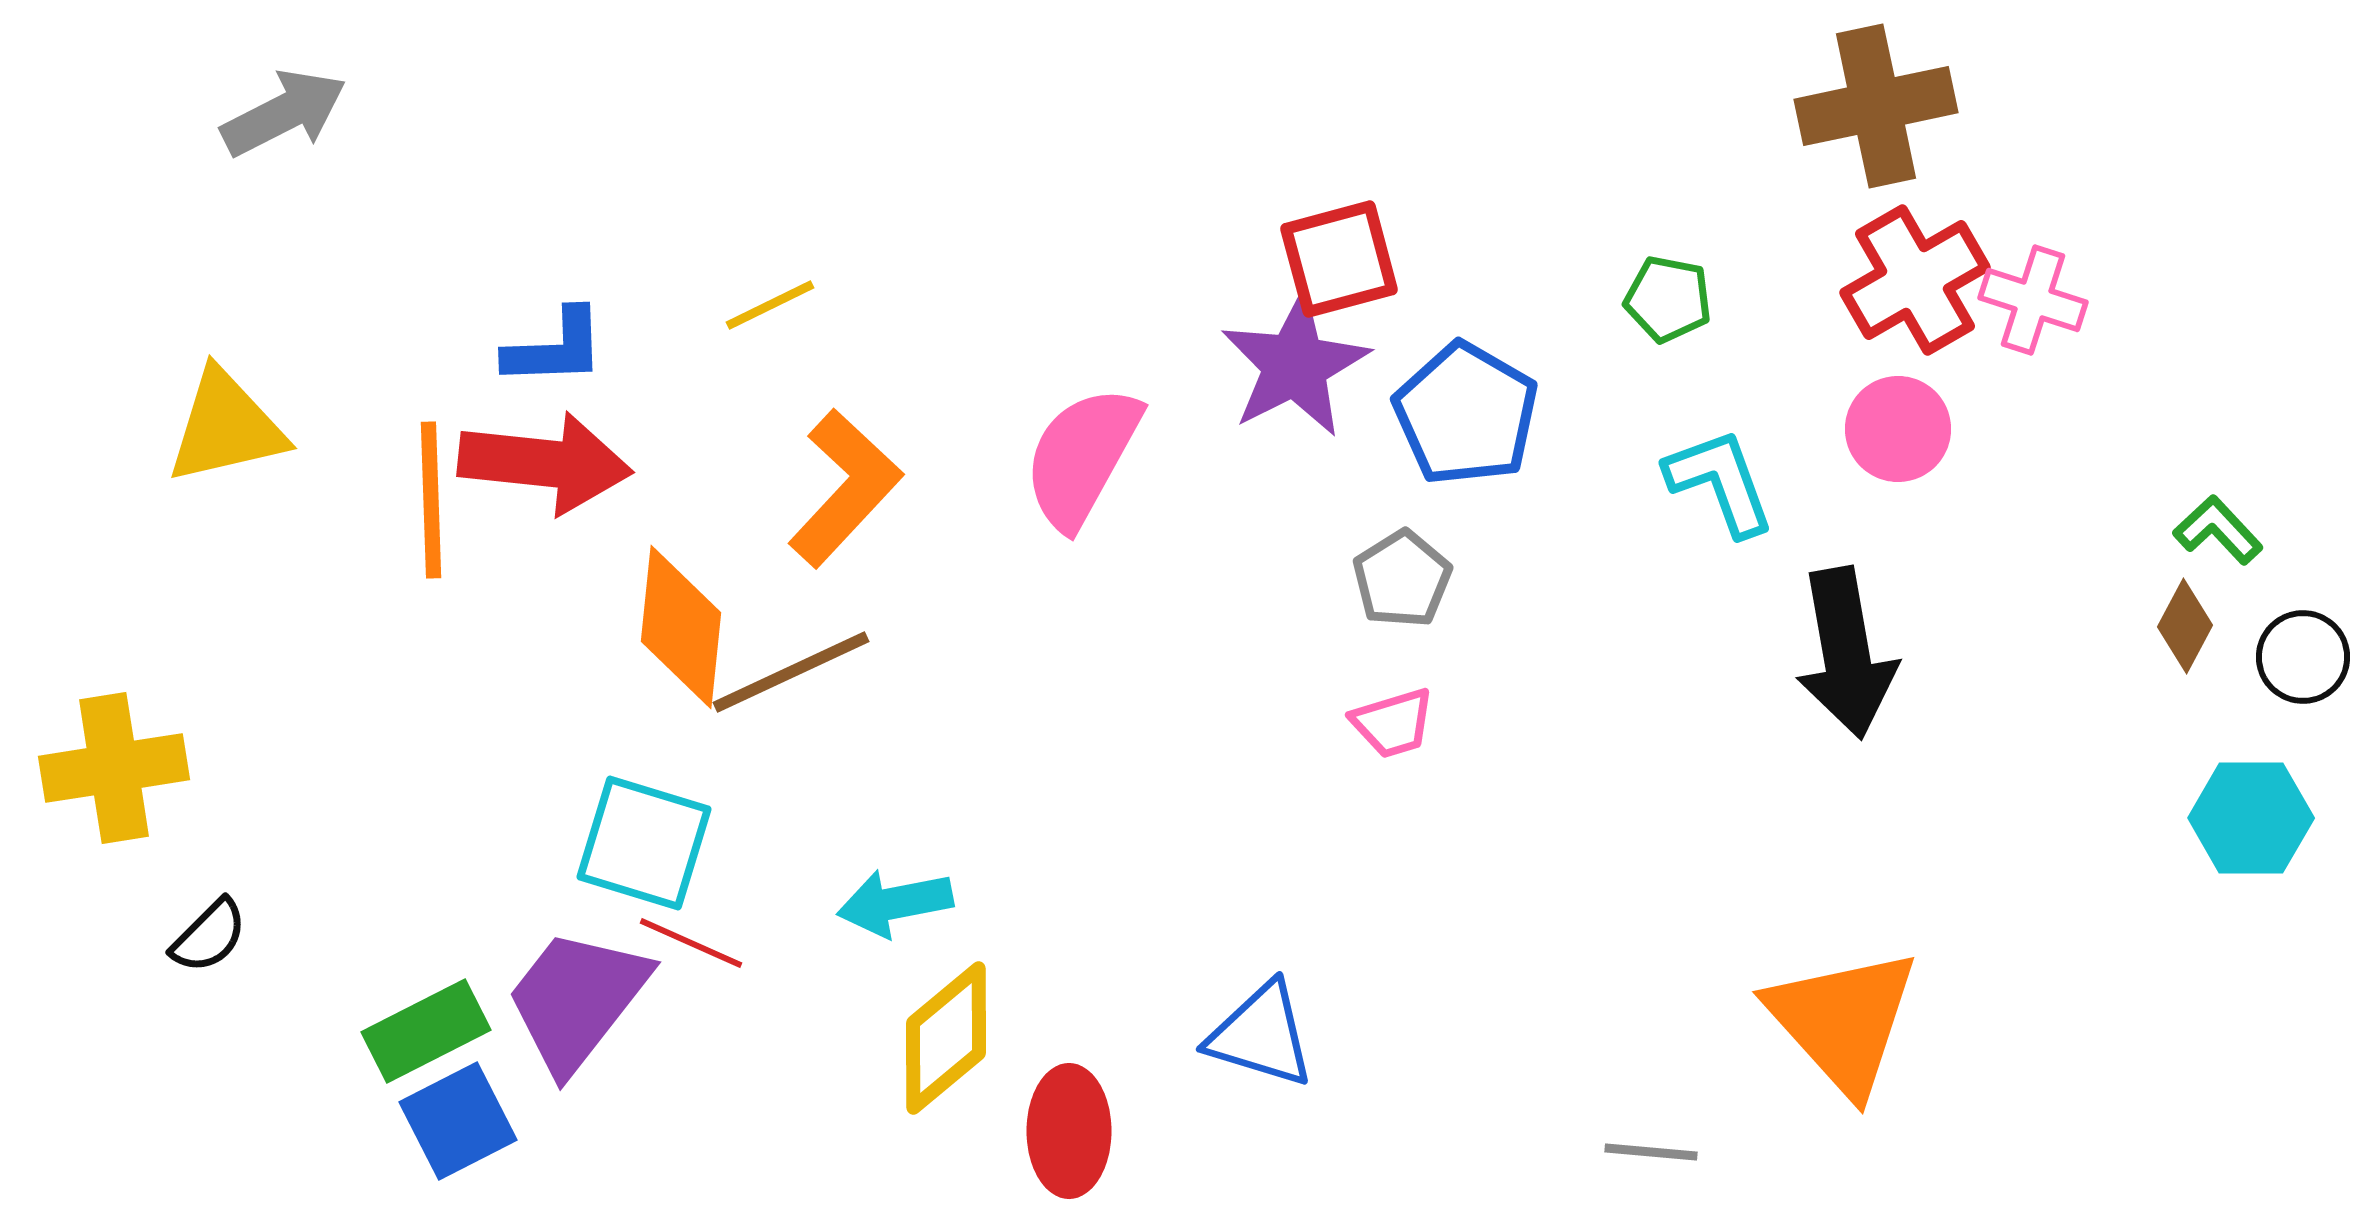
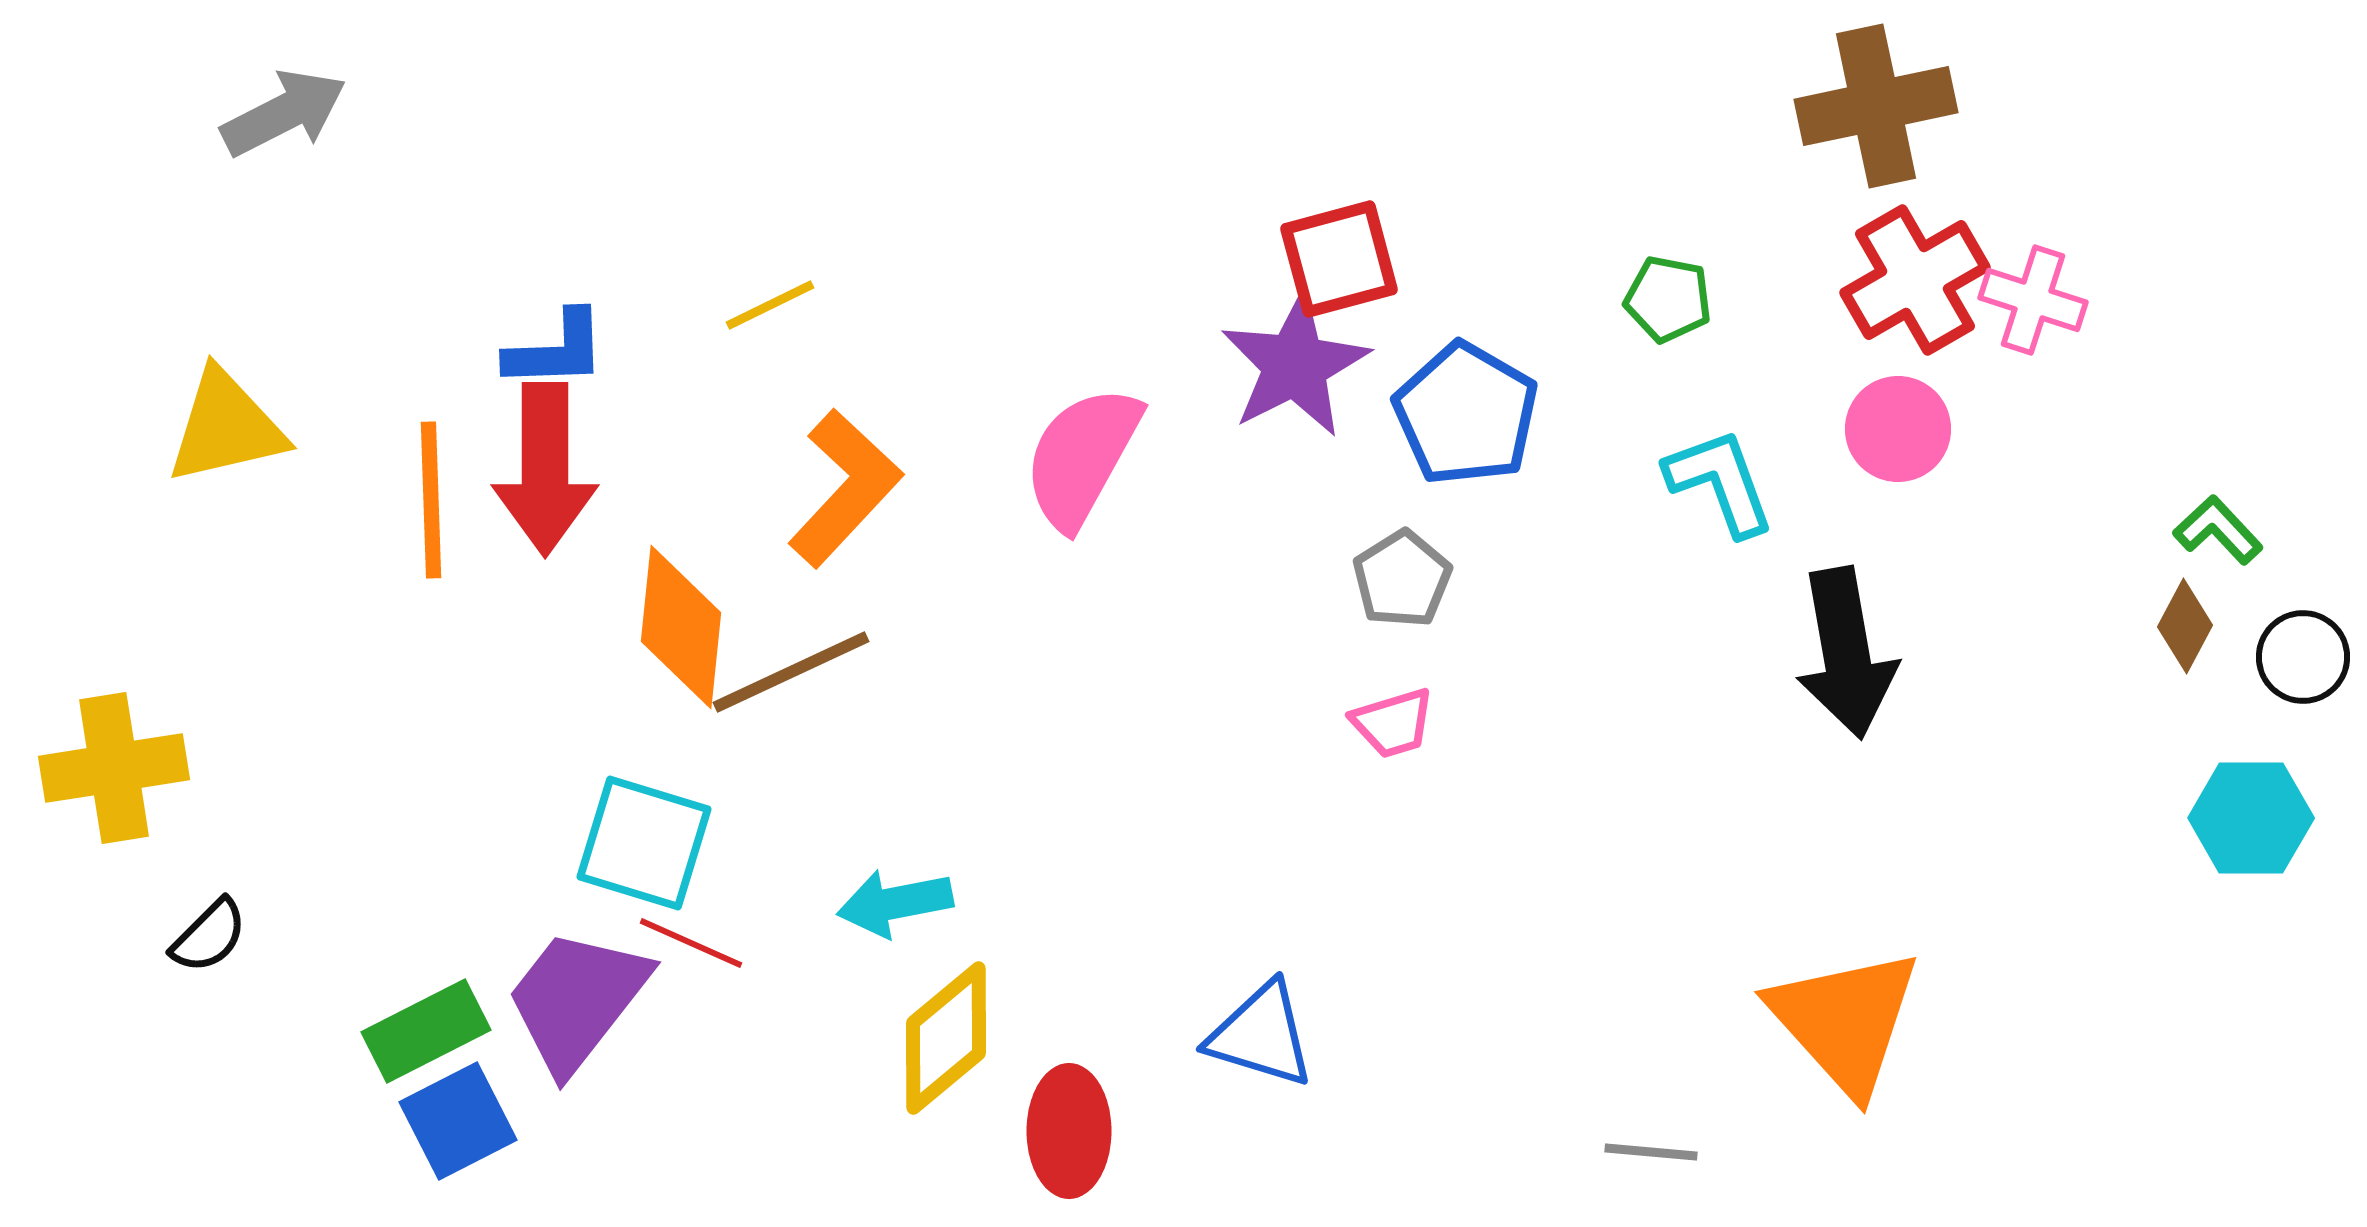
blue L-shape: moved 1 px right, 2 px down
red arrow: moved 6 px down; rotated 84 degrees clockwise
orange triangle: moved 2 px right
